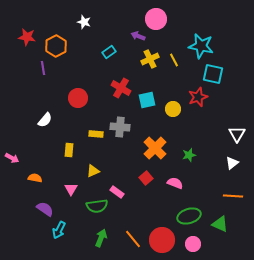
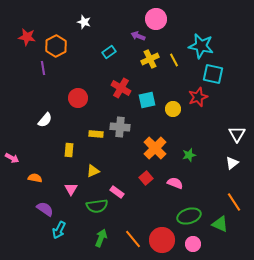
orange line at (233, 196): moved 1 px right, 6 px down; rotated 54 degrees clockwise
